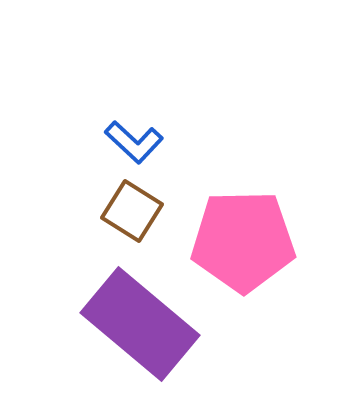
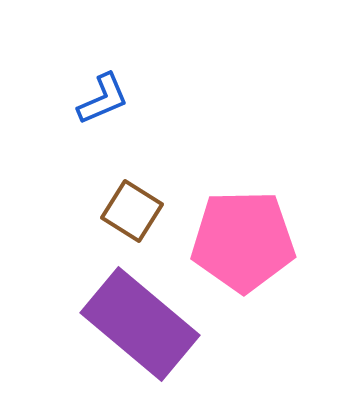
blue L-shape: moved 31 px left, 43 px up; rotated 66 degrees counterclockwise
